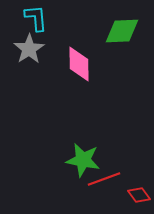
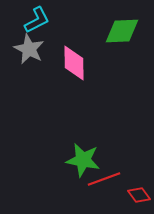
cyan L-shape: moved 1 px right, 2 px down; rotated 68 degrees clockwise
gray star: rotated 12 degrees counterclockwise
pink diamond: moved 5 px left, 1 px up
